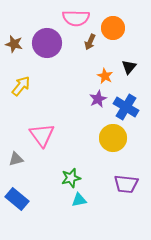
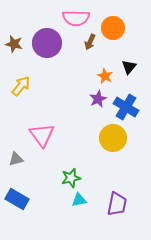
purple trapezoid: moved 9 px left, 20 px down; rotated 85 degrees counterclockwise
blue rectangle: rotated 10 degrees counterclockwise
